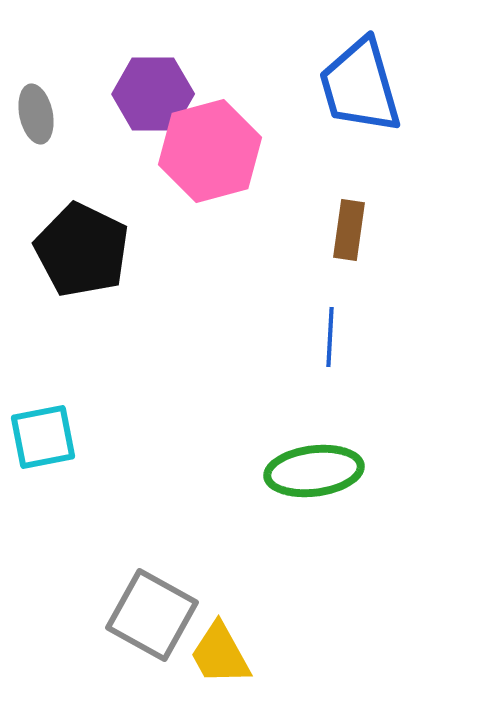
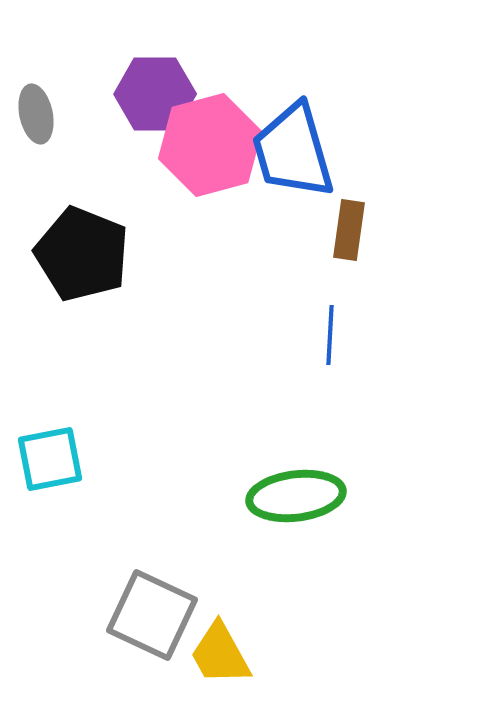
blue trapezoid: moved 67 px left, 65 px down
purple hexagon: moved 2 px right
pink hexagon: moved 6 px up
black pentagon: moved 4 px down; rotated 4 degrees counterclockwise
blue line: moved 2 px up
cyan square: moved 7 px right, 22 px down
green ellipse: moved 18 px left, 25 px down
gray square: rotated 4 degrees counterclockwise
